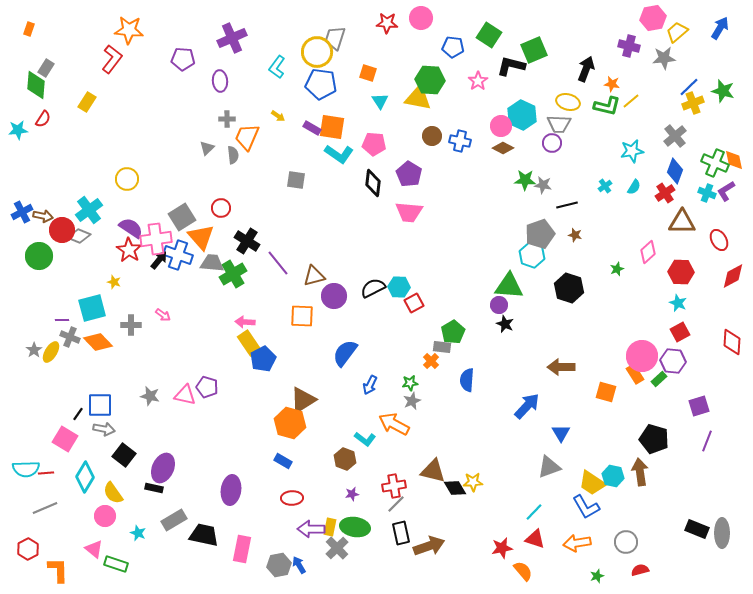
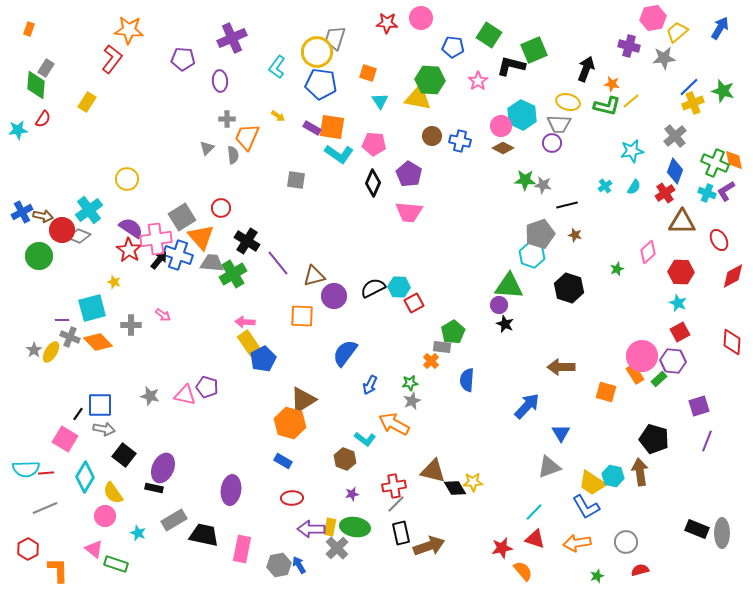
black diamond at (373, 183): rotated 16 degrees clockwise
